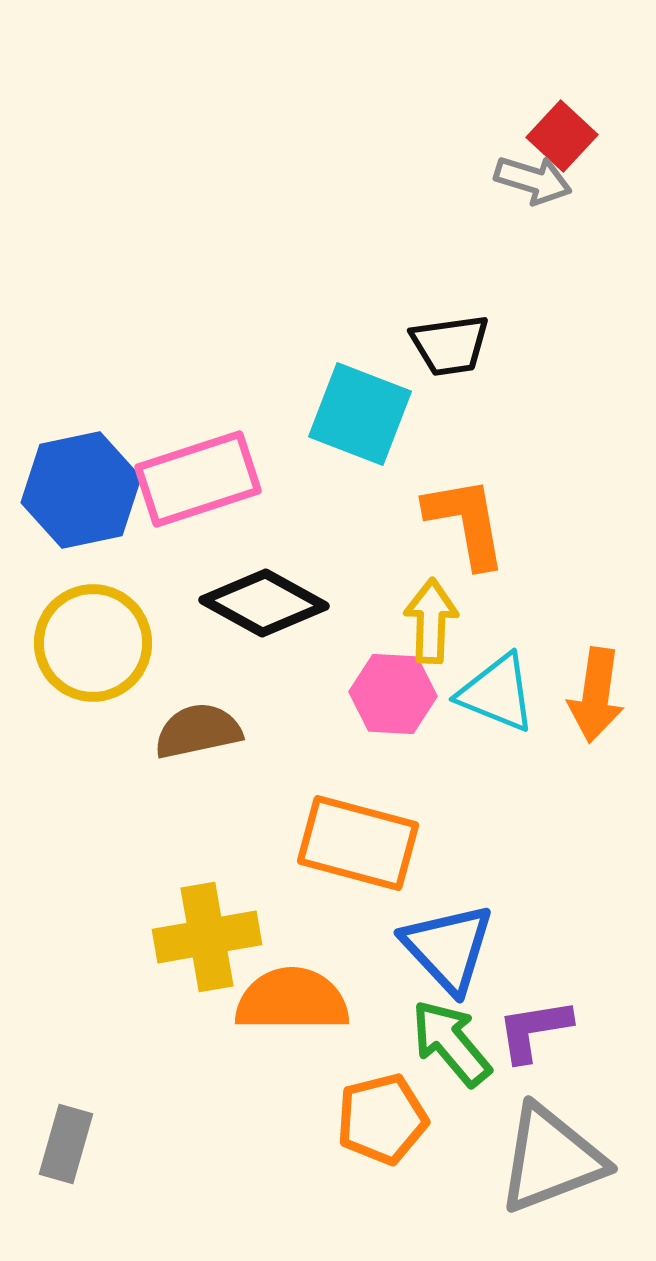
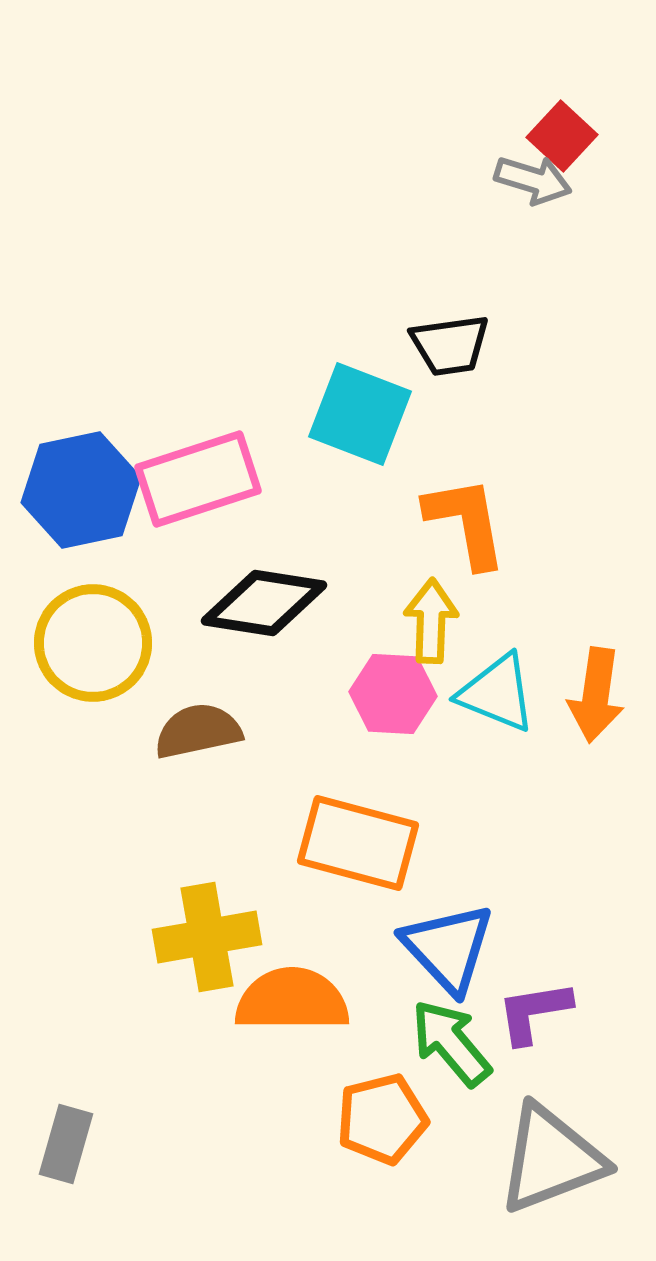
black diamond: rotated 20 degrees counterclockwise
purple L-shape: moved 18 px up
